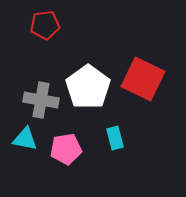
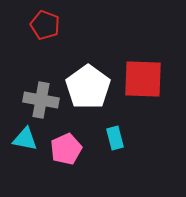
red pentagon: rotated 28 degrees clockwise
red square: rotated 24 degrees counterclockwise
pink pentagon: rotated 16 degrees counterclockwise
